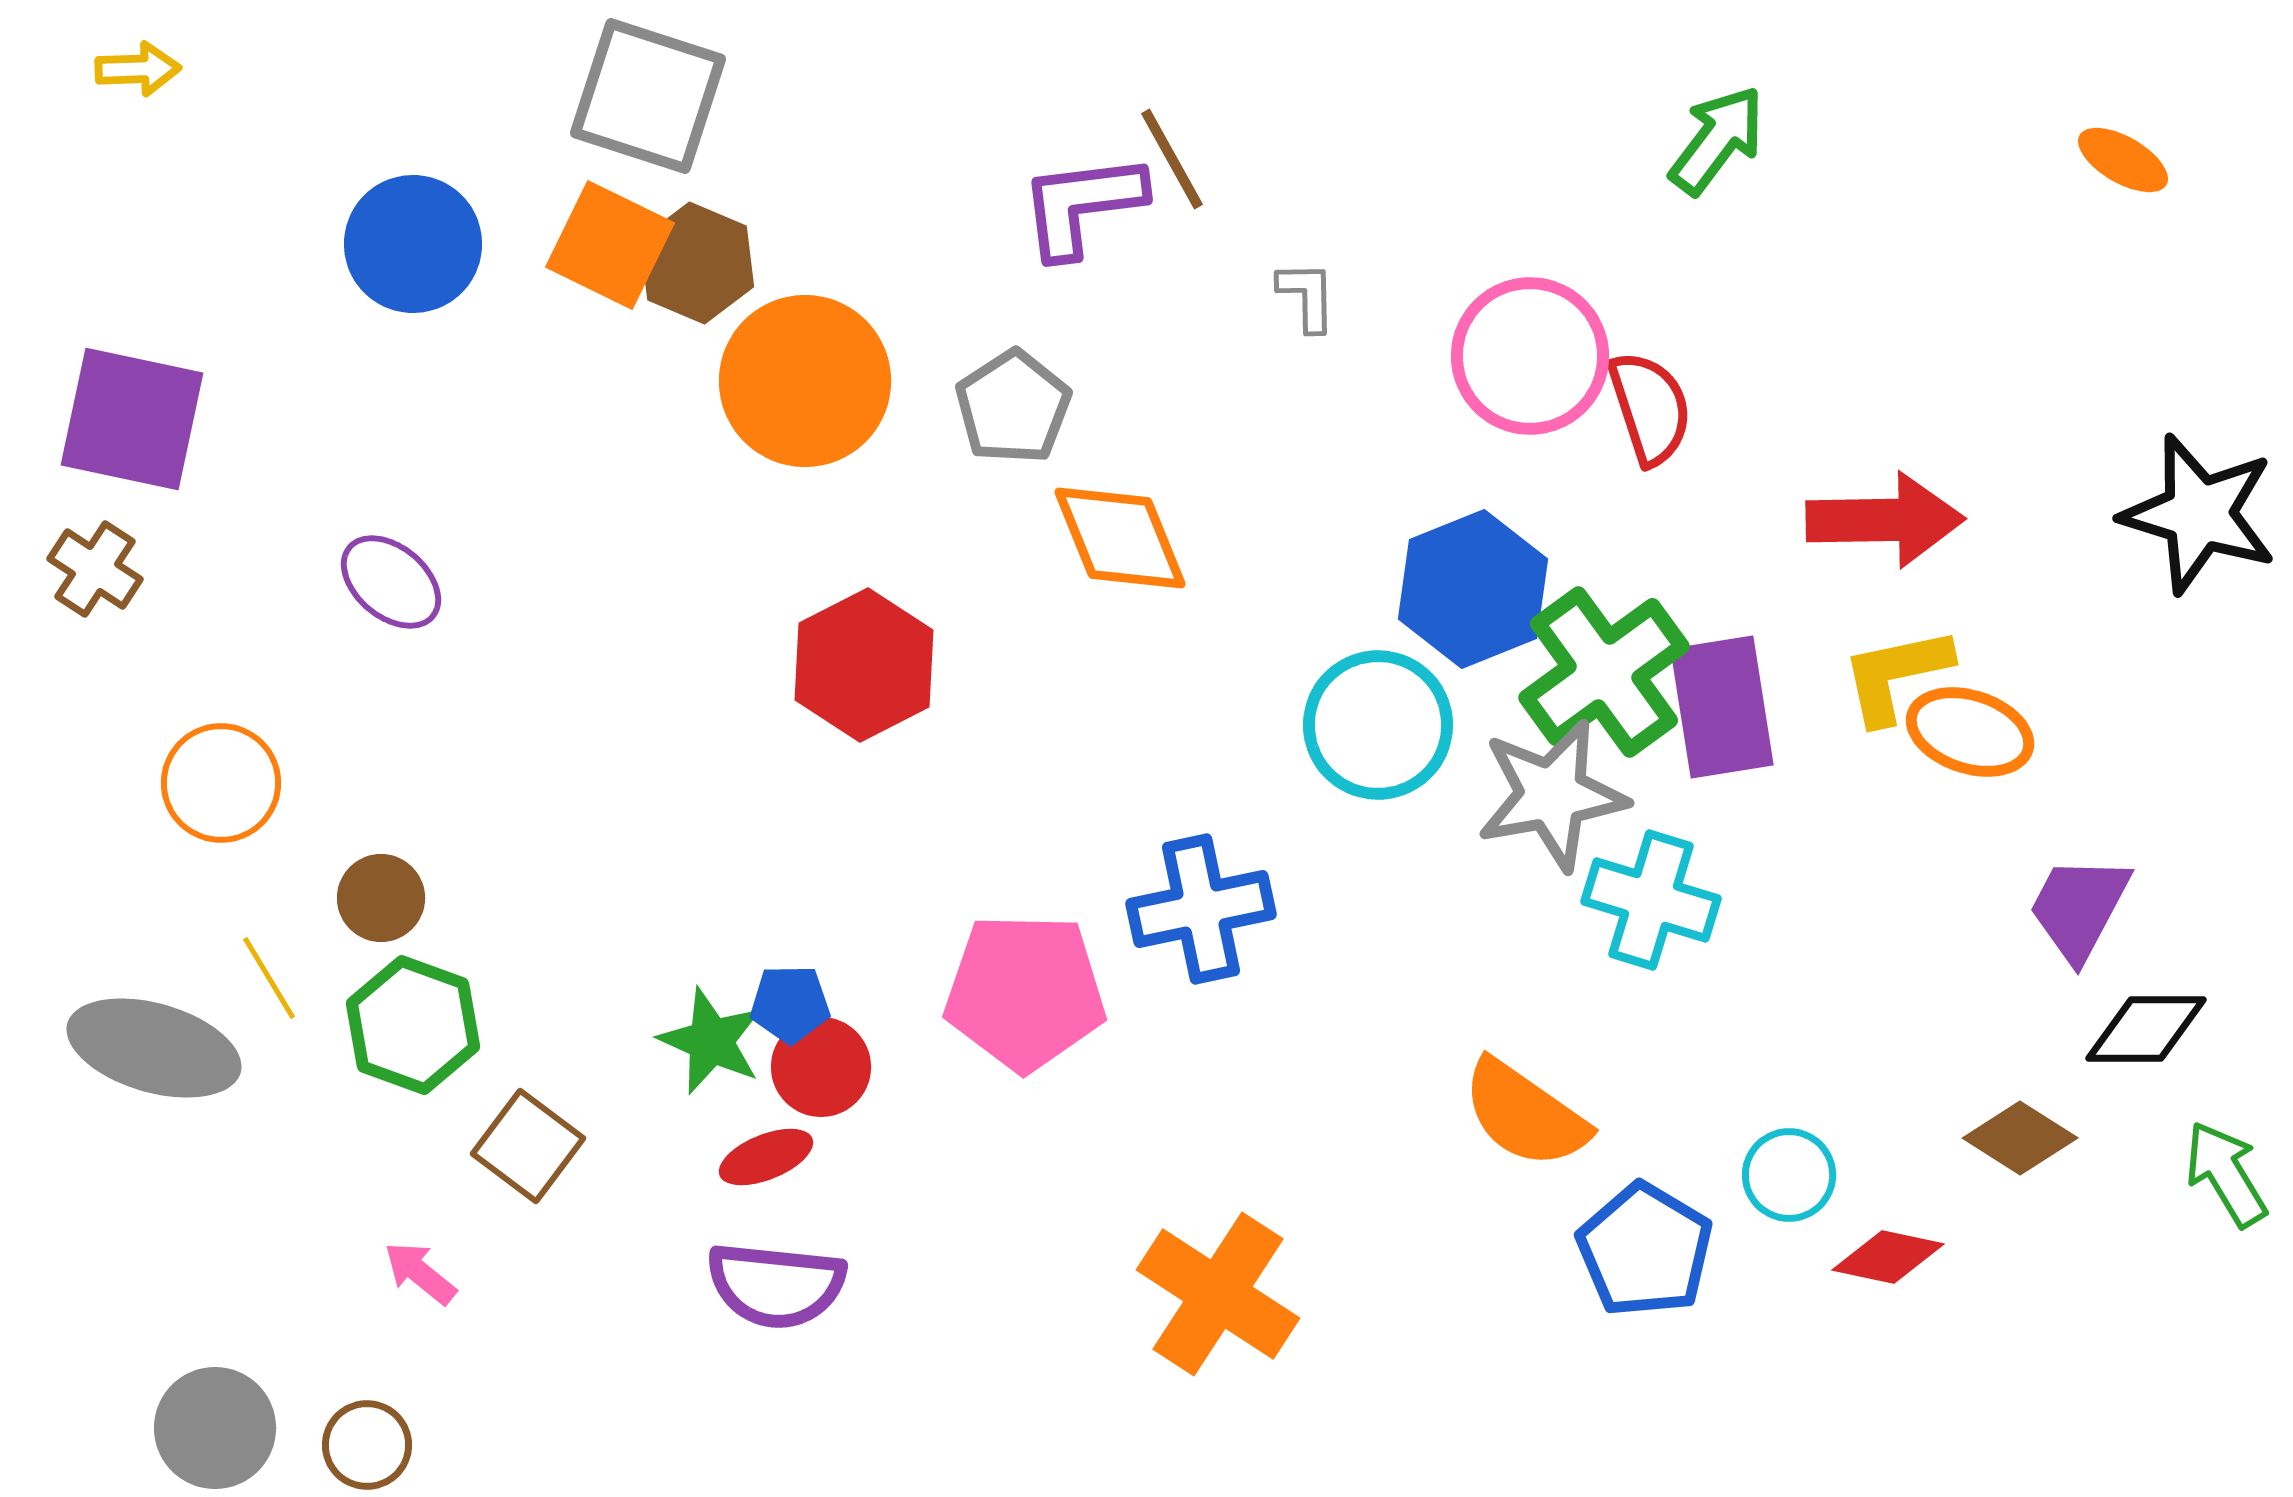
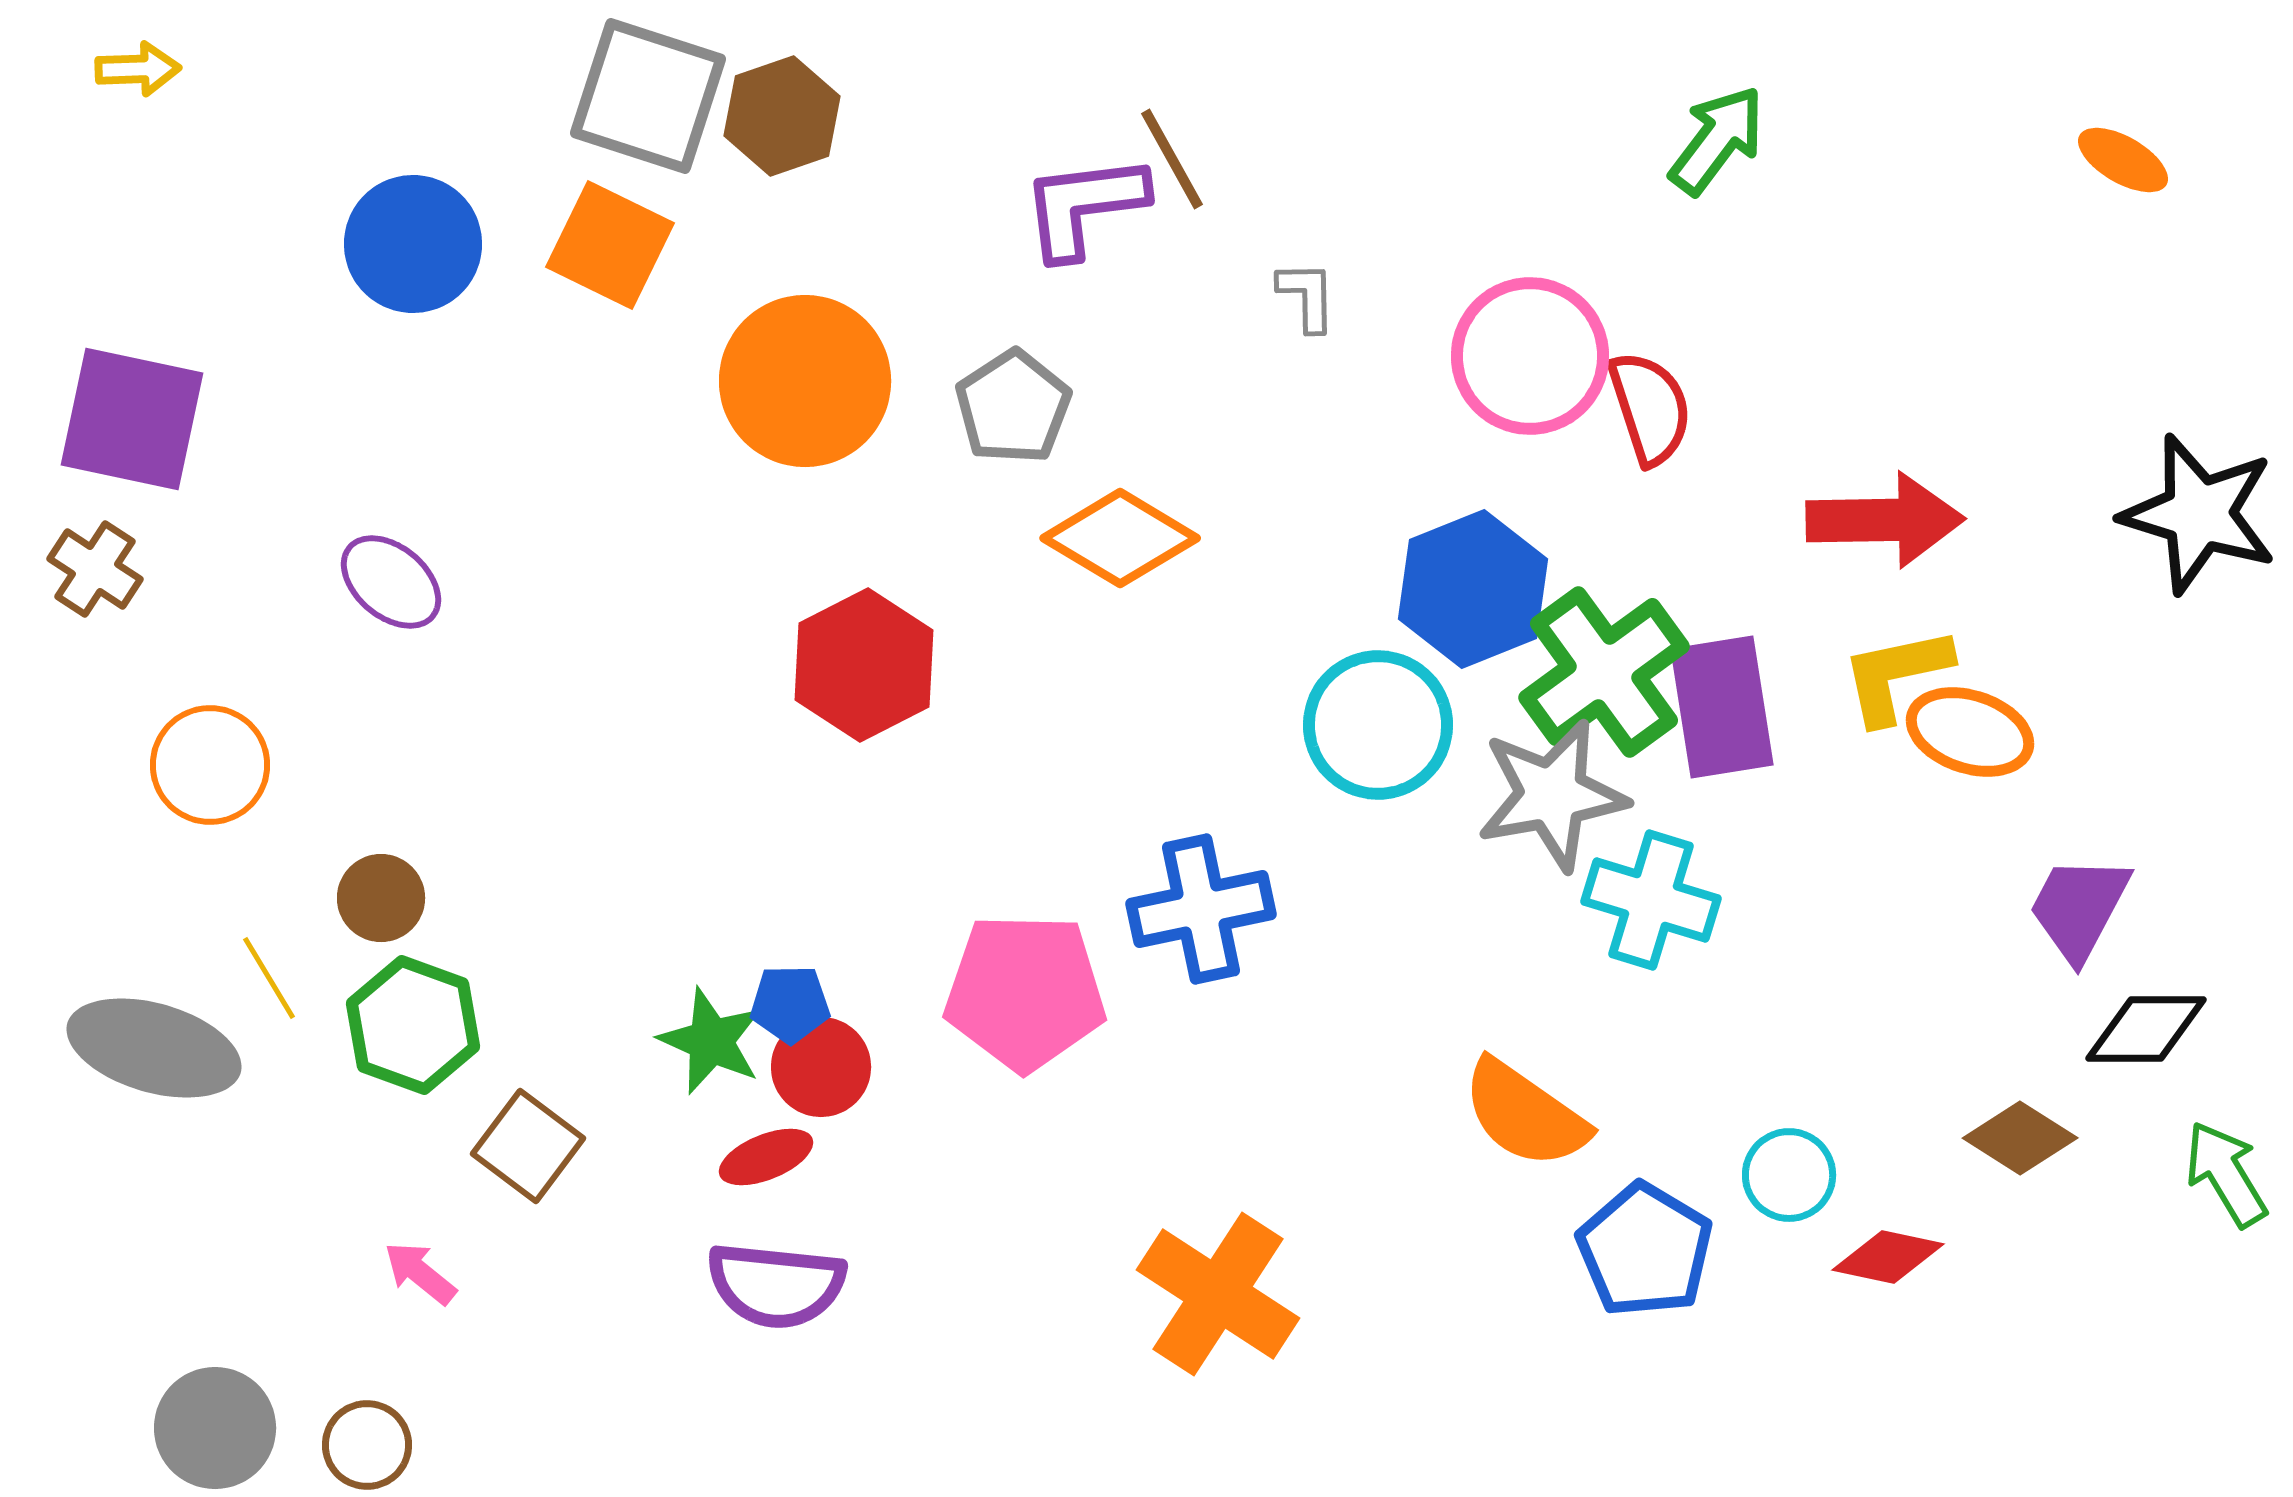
purple L-shape at (1082, 205): moved 2 px right, 1 px down
brown hexagon at (697, 263): moved 85 px right, 147 px up; rotated 18 degrees clockwise
orange diamond at (1120, 538): rotated 37 degrees counterclockwise
orange circle at (221, 783): moved 11 px left, 18 px up
